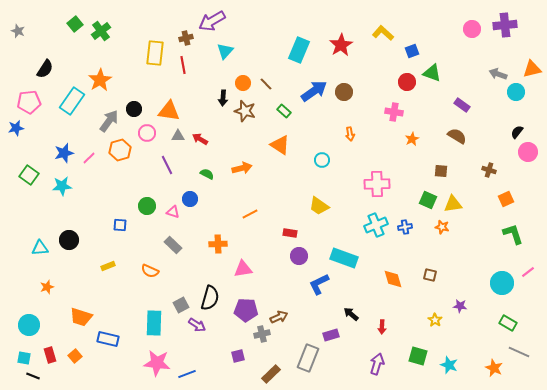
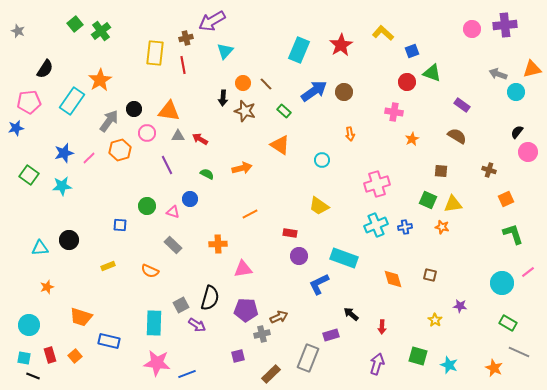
pink cross at (377, 184): rotated 15 degrees counterclockwise
blue rectangle at (108, 339): moved 1 px right, 2 px down
